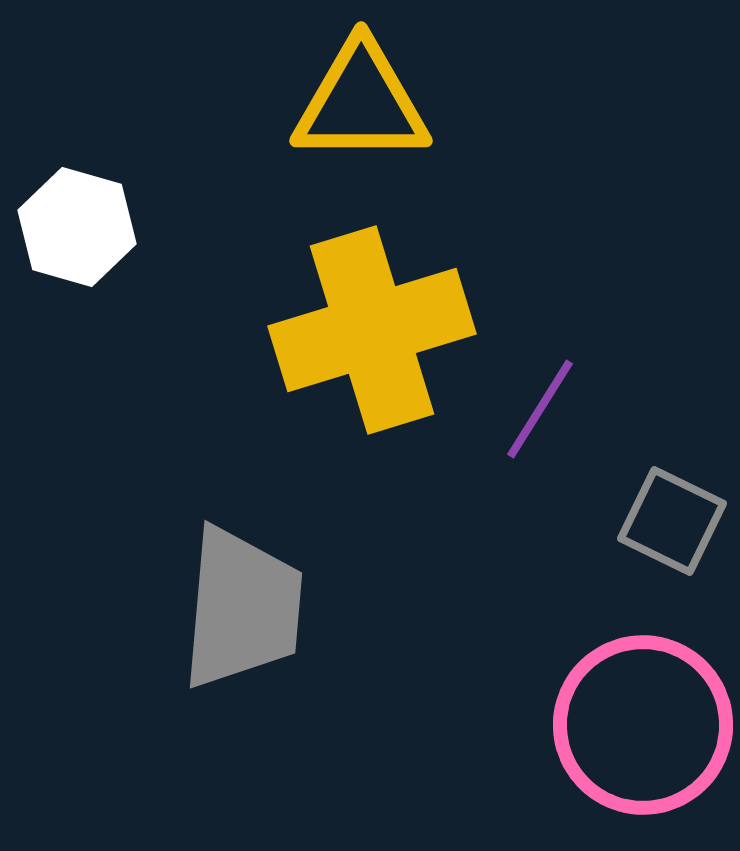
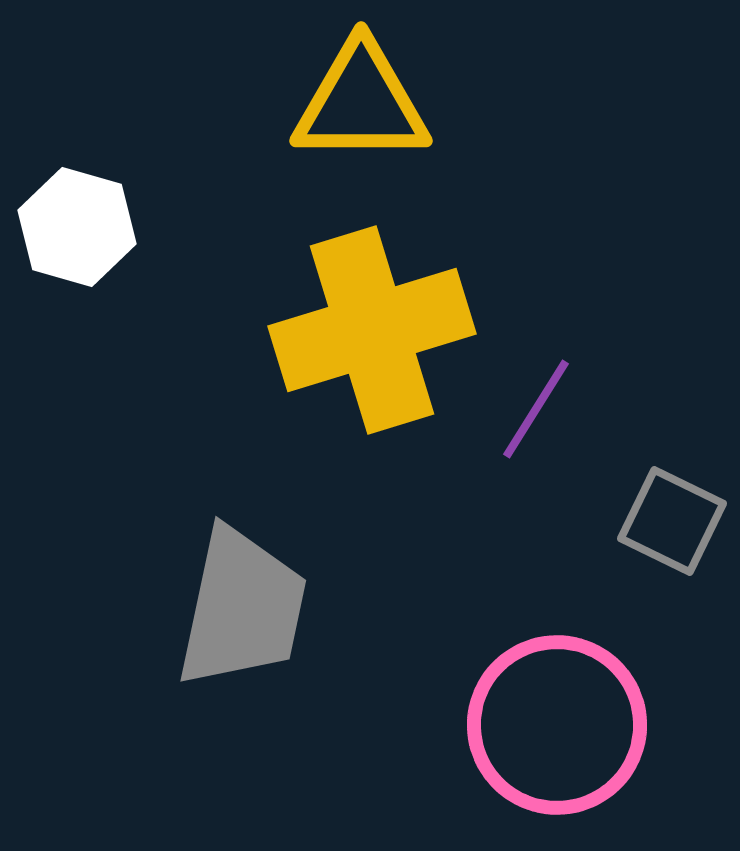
purple line: moved 4 px left
gray trapezoid: rotated 7 degrees clockwise
pink circle: moved 86 px left
